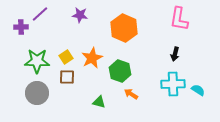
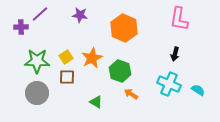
cyan cross: moved 4 px left; rotated 25 degrees clockwise
green triangle: moved 3 px left; rotated 16 degrees clockwise
